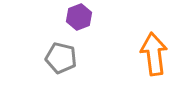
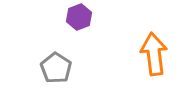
gray pentagon: moved 5 px left, 10 px down; rotated 20 degrees clockwise
